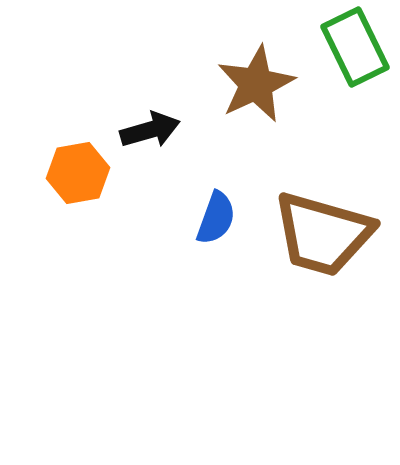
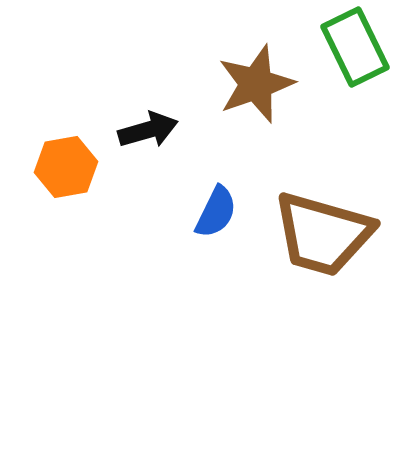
brown star: rotated 6 degrees clockwise
black arrow: moved 2 px left
orange hexagon: moved 12 px left, 6 px up
blue semicircle: moved 6 px up; rotated 6 degrees clockwise
